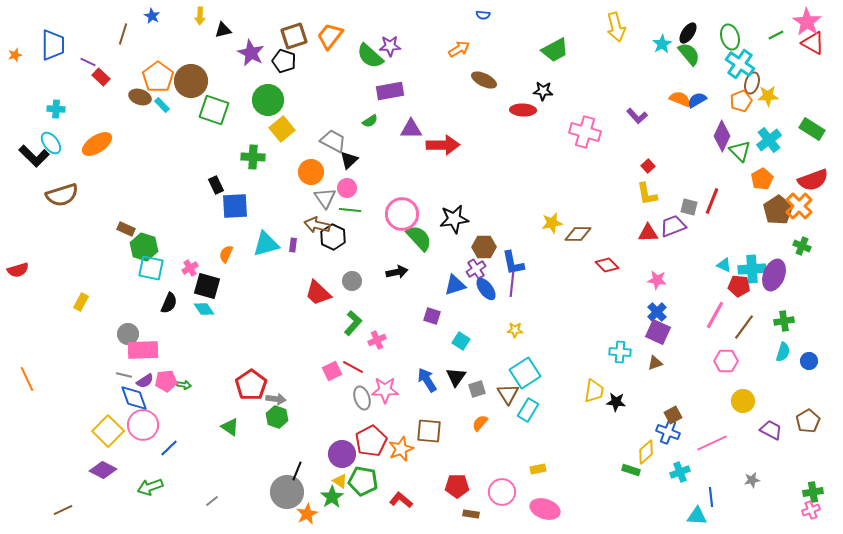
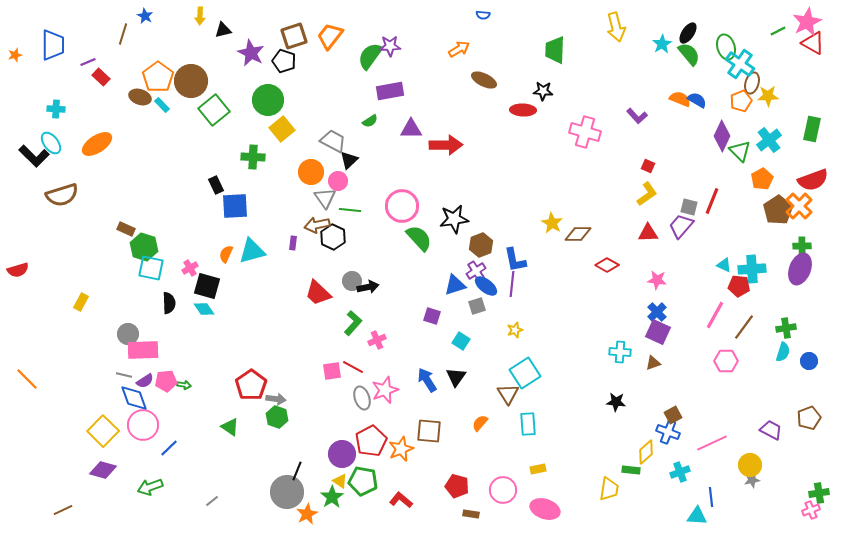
blue star at (152, 16): moved 7 px left
pink star at (807, 22): rotated 12 degrees clockwise
green line at (776, 35): moved 2 px right, 4 px up
green ellipse at (730, 37): moved 4 px left, 10 px down
green trapezoid at (555, 50): rotated 120 degrees clockwise
green semicircle at (370, 56): rotated 84 degrees clockwise
purple line at (88, 62): rotated 49 degrees counterclockwise
blue semicircle at (697, 100): rotated 60 degrees clockwise
green square at (214, 110): rotated 32 degrees clockwise
green rectangle at (812, 129): rotated 70 degrees clockwise
red arrow at (443, 145): moved 3 px right
red square at (648, 166): rotated 24 degrees counterclockwise
pink circle at (347, 188): moved 9 px left, 7 px up
yellow L-shape at (647, 194): rotated 115 degrees counterclockwise
pink circle at (402, 214): moved 8 px up
yellow star at (552, 223): rotated 30 degrees counterclockwise
brown arrow at (317, 225): rotated 25 degrees counterclockwise
purple trapezoid at (673, 226): moved 8 px right; rotated 28 degrees counterclockwise
cyan triangle at (266, 244): moved 14 px left, 7 px down
purple rectangle at (293, 245): moved 2 px up
green cross at (802, 246): rotated 24 degrees counterclockwise
brown hexagon at (484, 247): moved 3 px left, 2 px up; rotated 20 degrees counterclockwise
blue L-shape at (513, 263): moved 2 px right, 3 px up
red diamond at (607, 265): rotated 15 degrees counterclockwise
purple cross at (476, 269): moved 2 px down
black arrow at (397, 272): moved 29 px left, 15 px down
purple ellipse at (774, 275): moved 26 px right, 6 px up
blue ellipse at (486, 289): moved 3 px up; rotated 15 degrees counterclockwise
black semicircle at (169, 303): rotated 25 degrees counterclockwise
green cross at (784, 321): moved 2 px right, 7 px down
yellow star at (515, 330): rotated 21 degrees counterclockwise
brown triangle at (655, 363): moved 2 px left
pink square at (332, 371): rotated 18 degrees clockwise
orange line at (27, 379): rotated 20 degrees counterclockwise
gray square at (477, 389): moved 83 px up
pink star at (385, 390): rotated 20 degrees counterclockwise
yellow trapezoid at (594, 391): moved 15 px right, 98 px down
yellow circle at (743, 401): moved 7 px right, 64 px down
cyan rectangle at (528, 410): moved 14 px down; rotated 35 degrees counterclockwise
brown pentagon at (808, 421): moved 1 px right, 3 px up; rotated 10 degrees clockwise
yellow square at (108, 431): moved 5 px left
purple diamond at (103, 470): rotated 12 degrees counterclockwise
green rectangle at (631, 470): rotated 12 degrees counterclockwise
red pentagon at (457, 486): rotated 15 degrees clockwise
pink circle at (502, 492): moved 1 px right, 2 px up
green cross at (813, 492): moved 6 px right, 1 px down
